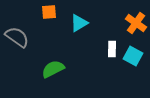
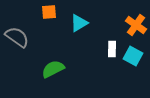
orange cross: moved 2 px down
